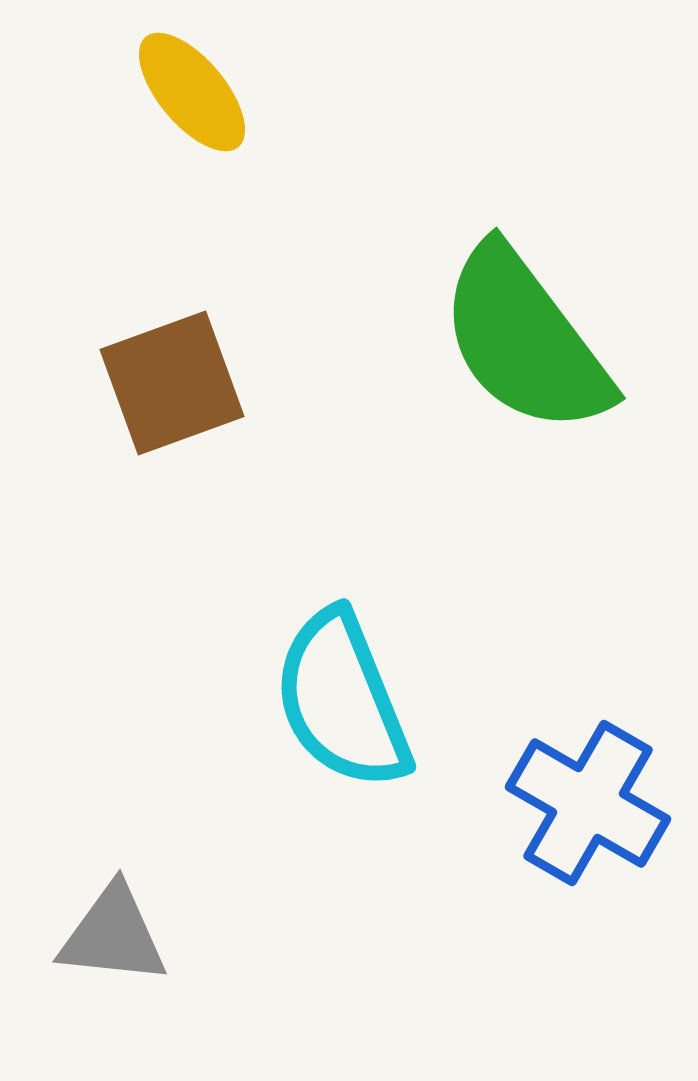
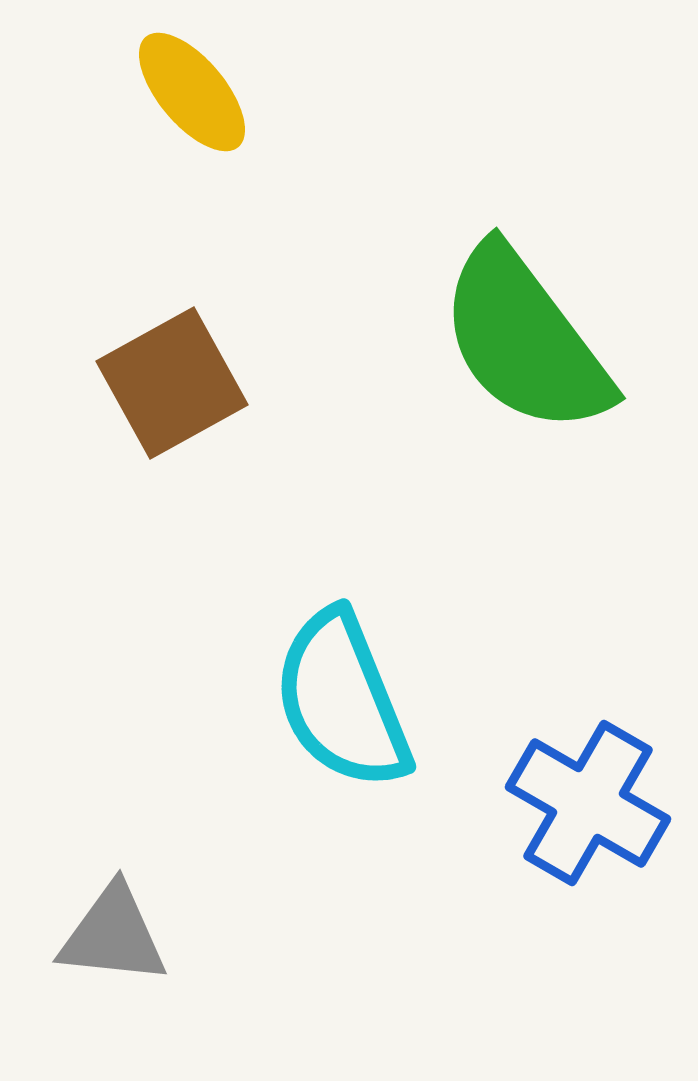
brown square: rotated 9 degrees counterclockwise
